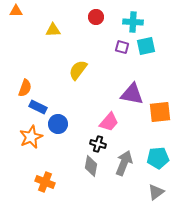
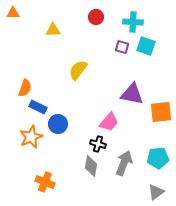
orange triangle: moved 3 px left, 2 px down
cyan square: rotated 30 degrees clockwise
orange square: moved 1 px right
